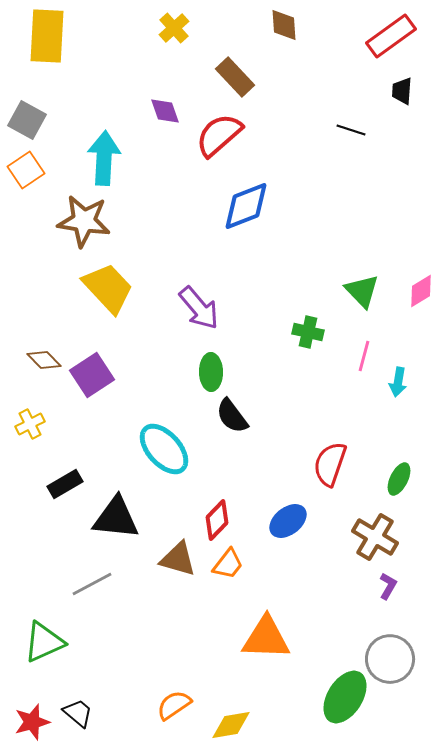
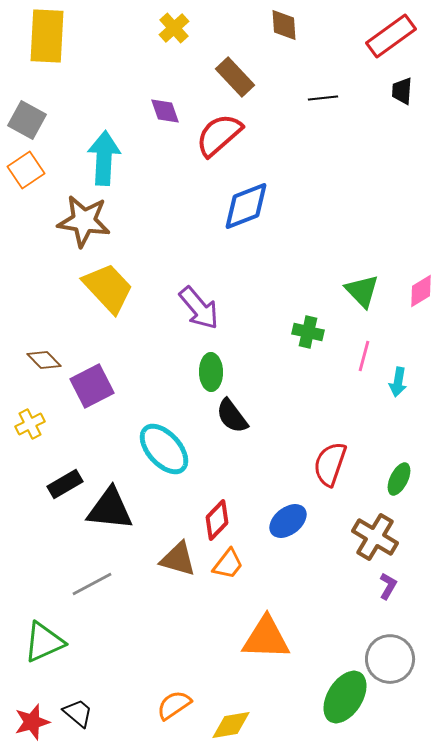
black line at (351, 130): moved 28 px left, 32 px up; rotated 24 degrees counterclockwise
purple square at (92, 375): moved 11 px down; rotated 6 degrees clockwise
black triangle at (116, 518): moved 6 px left, 9 px up
